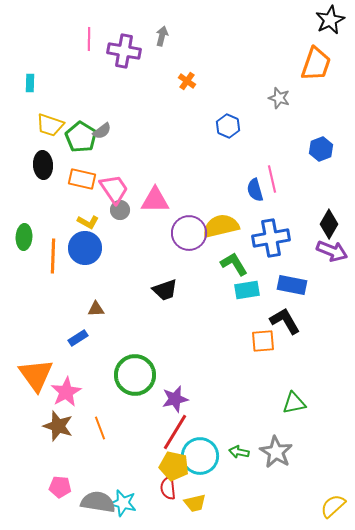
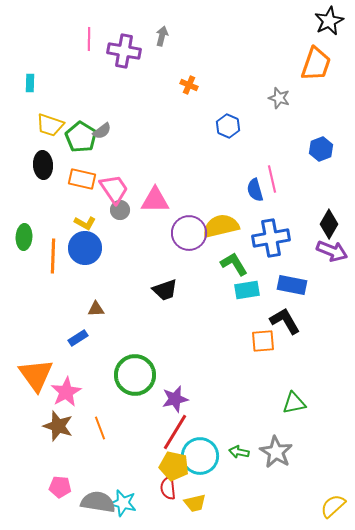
black star at (330, 20): moved 1 px left, 1 px down
orange cross at (187, 81): moved 2 px right, 4 px down; rotated 12 degrees counterclockwise
yellow L-shape at (88, 222): moved 3 px left, 1 px down
